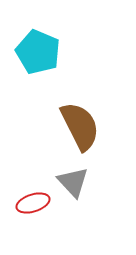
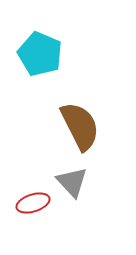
cyan pentagon: moved 2 px right, 2 px down
gray triangle: moved 1 px left
